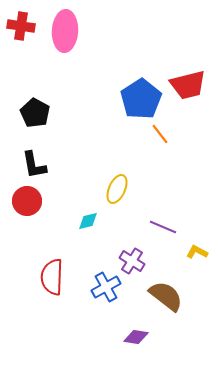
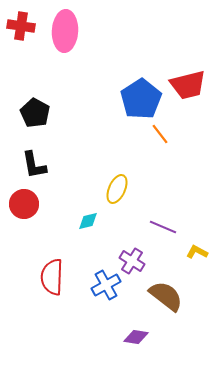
red circle: moved 3 px left, 3 px down
blue cross: moved 2 px up
